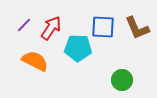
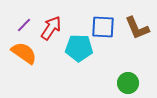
cyan pentagon: moved 1 px right
orange semicircle: moved 11 px left, 8 px up; rotated 8 degrees clockwise
green circle: moved 6 px right, 3 px down
